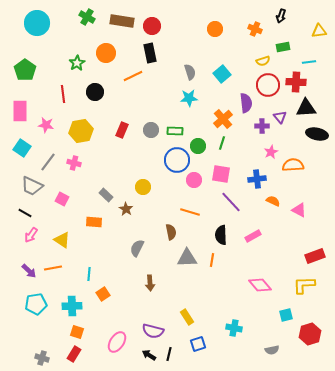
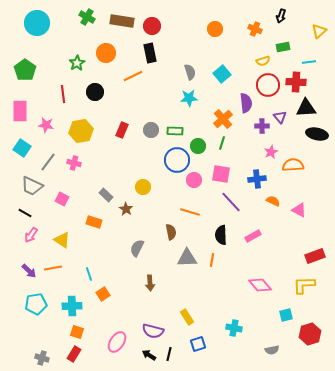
yellow triangle at (319, 31): rotated 35 degrees counterclockwise
orange rectangle at (94, 222): rotated 14 degrees clockwise
cyan line at (89, 274): rotated 24 degrees counterclockwise
